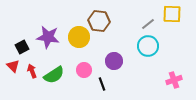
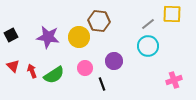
black square: moved 11 px left, 12 px up
pink circle: moved 1 px right, 2 px up
